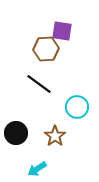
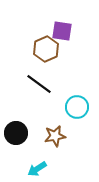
brown hexagon: rotated 20 degrees counterclockwise
brown star: rotated 25 degrees clockwise
